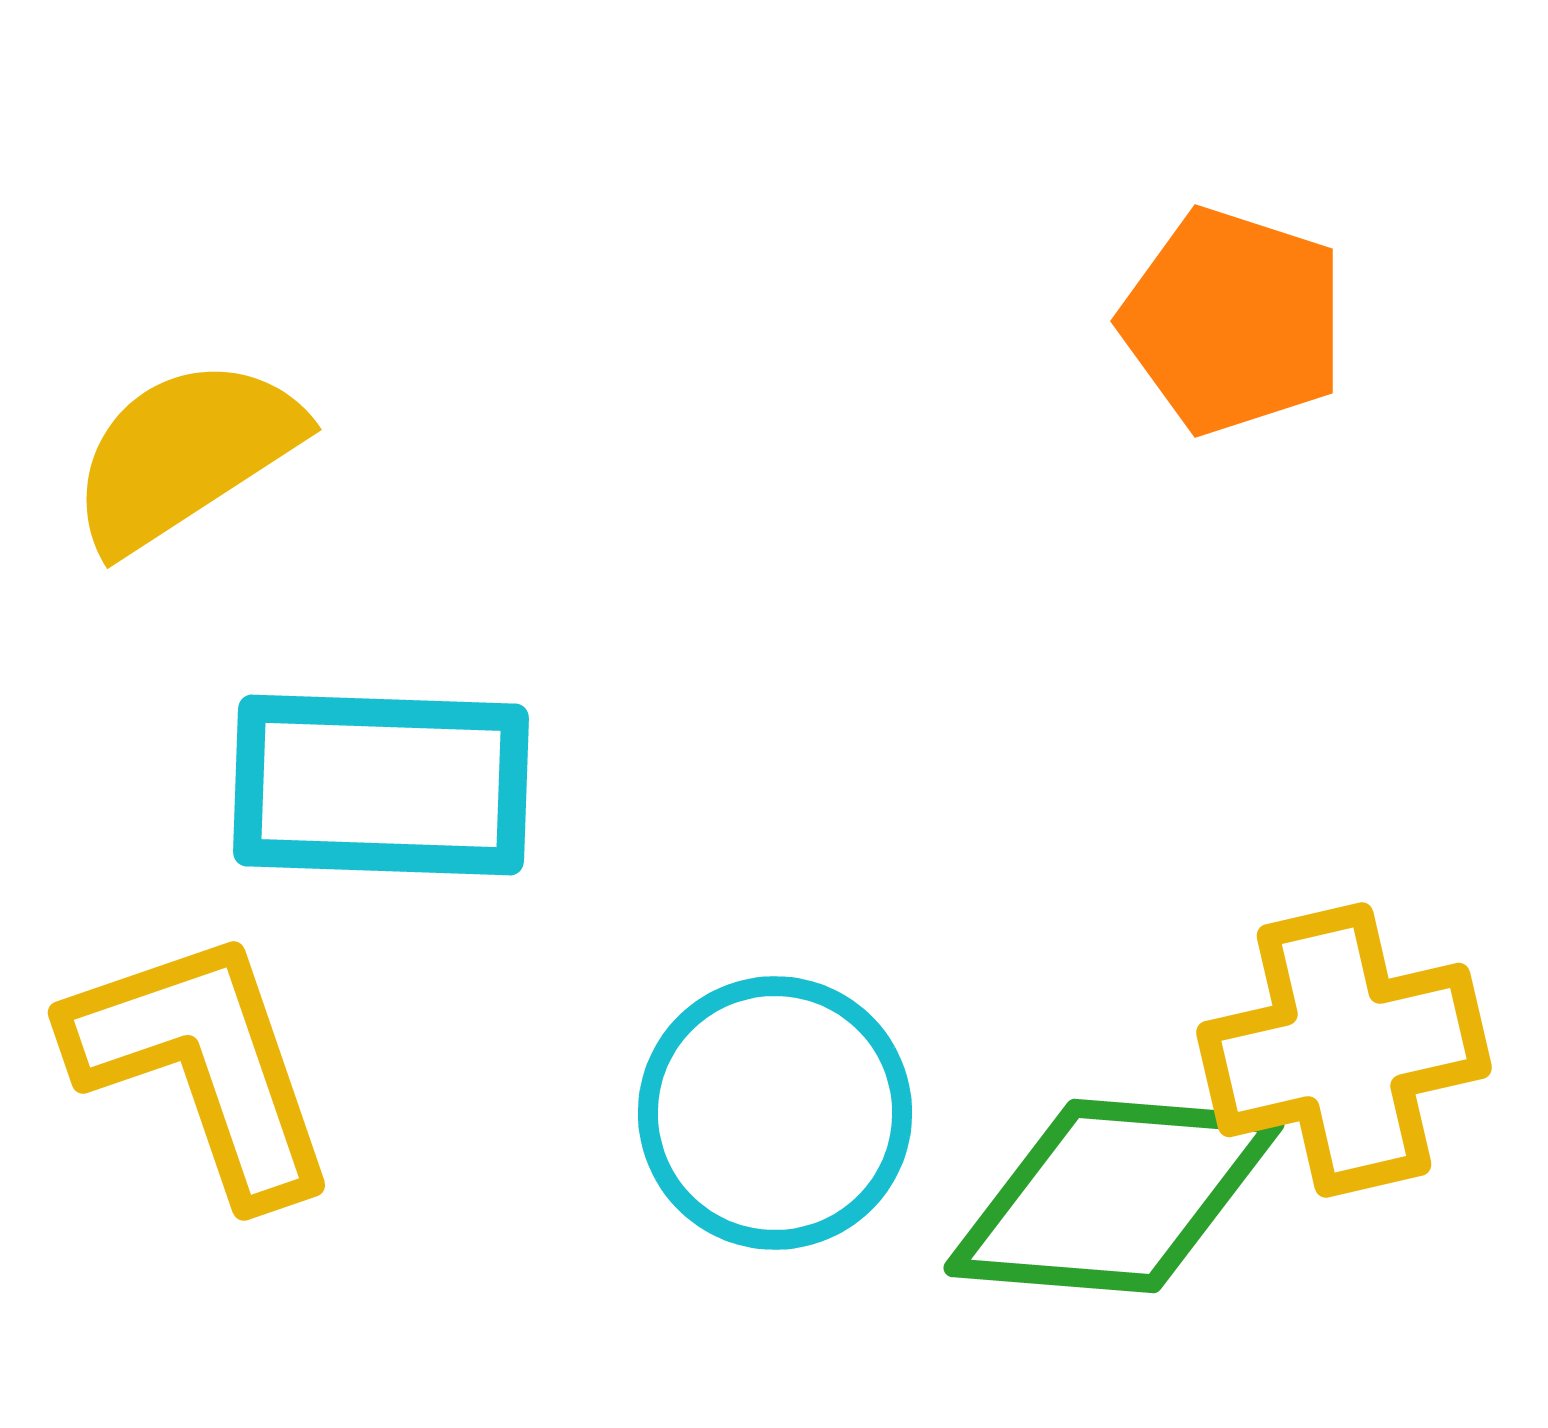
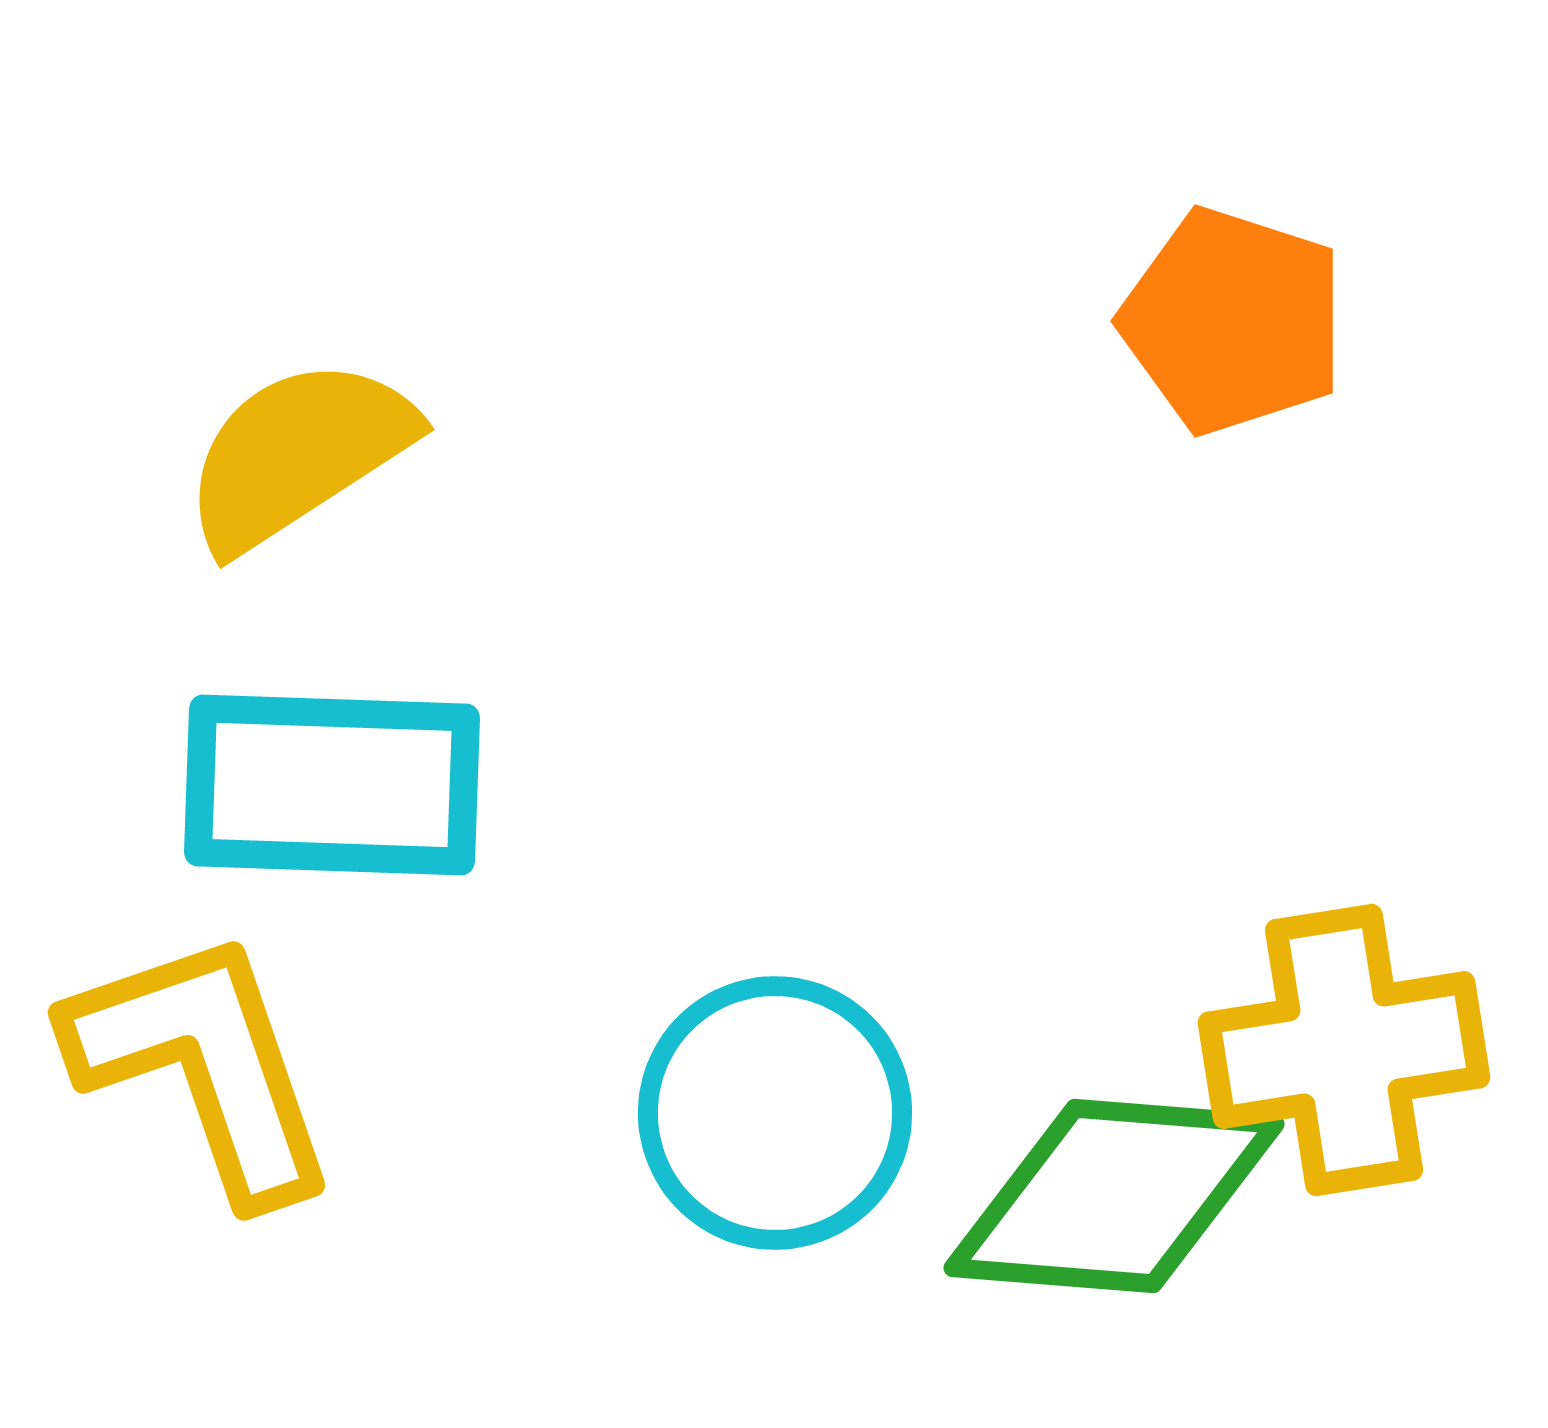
yellow semicircle: moved 113 px right
cyan rectangle: moved 49 px left
yellow cross: rotated 4 degrees clockwise
